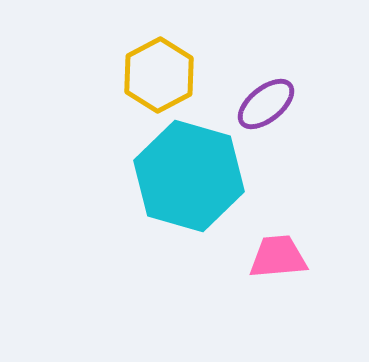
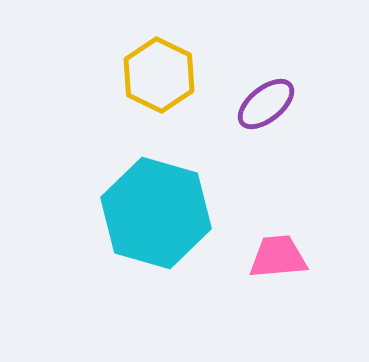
yellow hexagon: rotated 6 degrees counterclockwise
cyan hexagon: moved 33 px left, 37 px down
